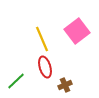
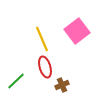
brown cross: moved 3 px left
